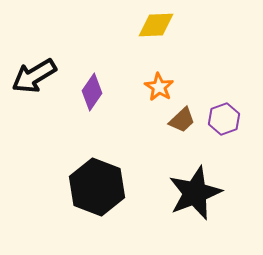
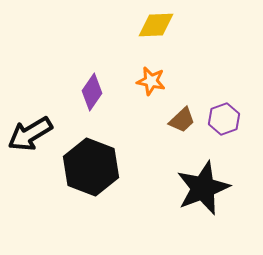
black arrow: moved 4 px left, 58 px down
orange star: moved 8 px left, 6 px up; rotated 20 degrees counterclockwise
black hexagon: moved 6 px left, 20 px up
black star: moved 8 px right, 5 px up
